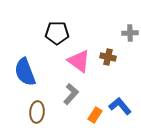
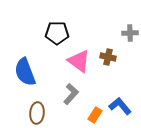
brown ellipse: moved 1 px down
